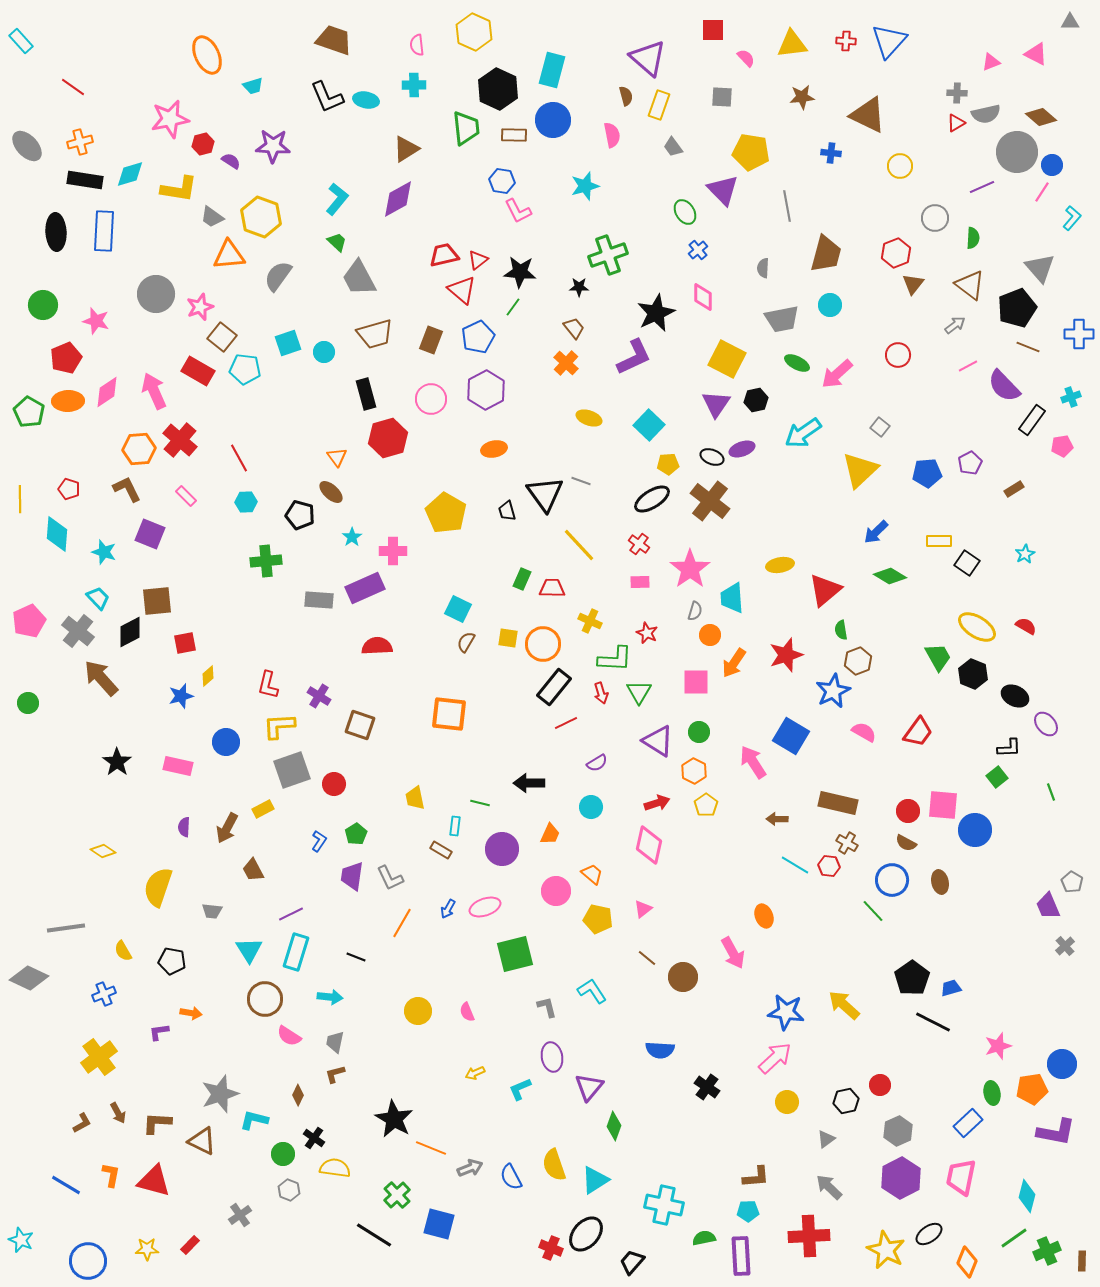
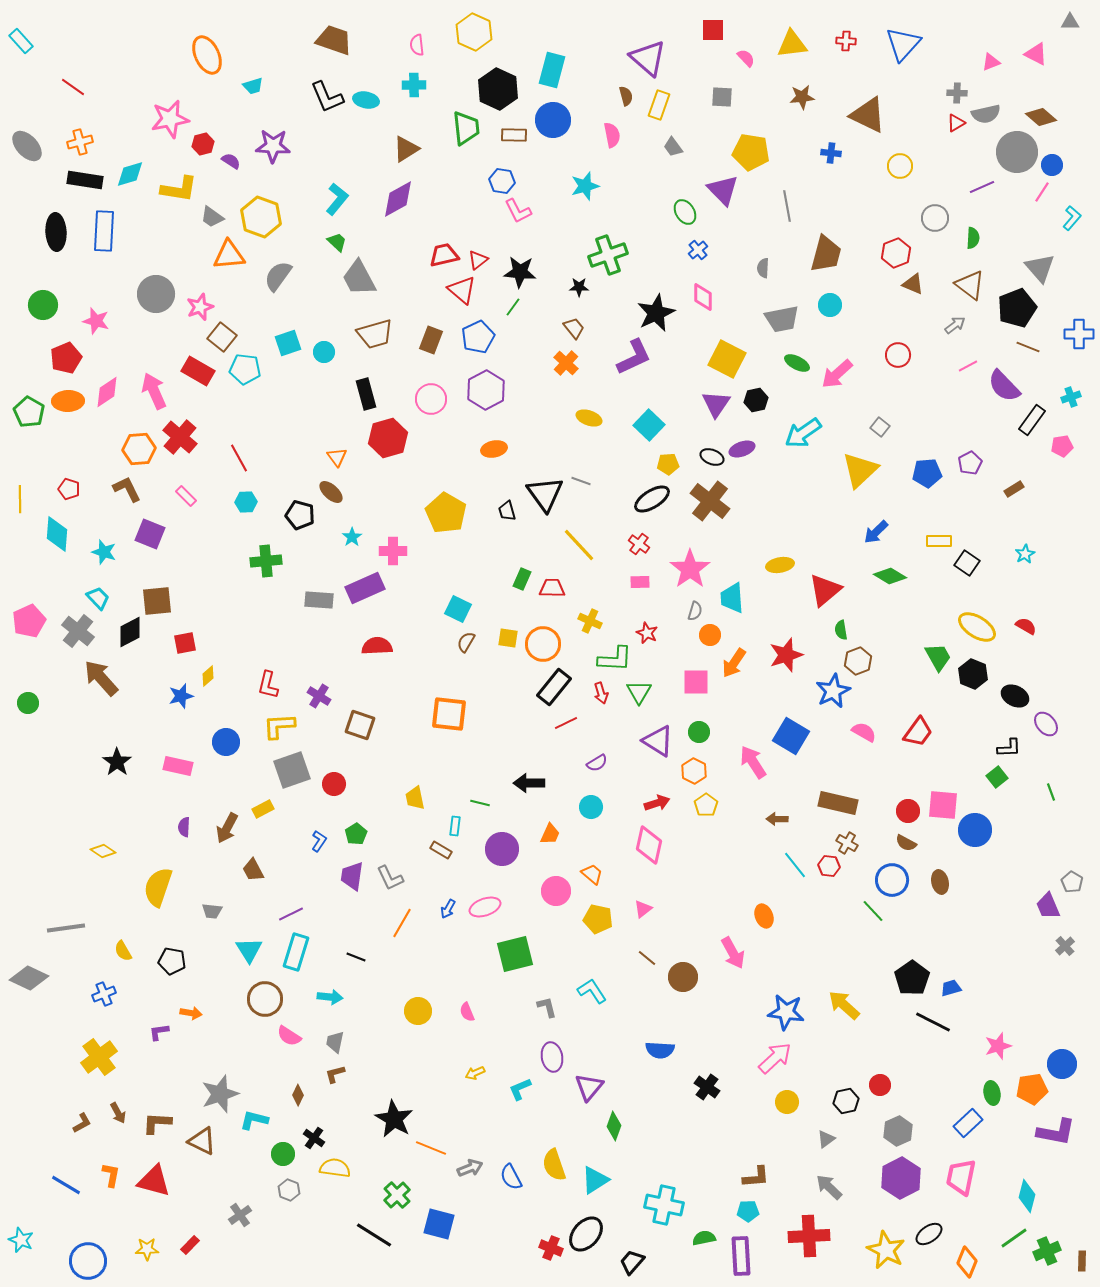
blue triangle at (889, 41): moved 14 px right, 3 px down
brown triangle at (913, 284): rotated 45 degrees counterclockwise
red cross at (180, 440): moved 3 px up
cyan line at (795, 865): rotated 20 degrees clockwise
